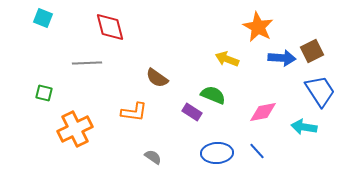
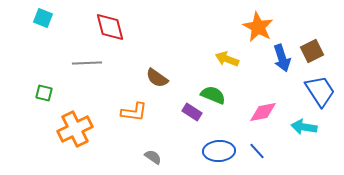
blue arrow: rotated 68 degrees clockwise
blue ellipse: moved 2 px right, 2 px up
